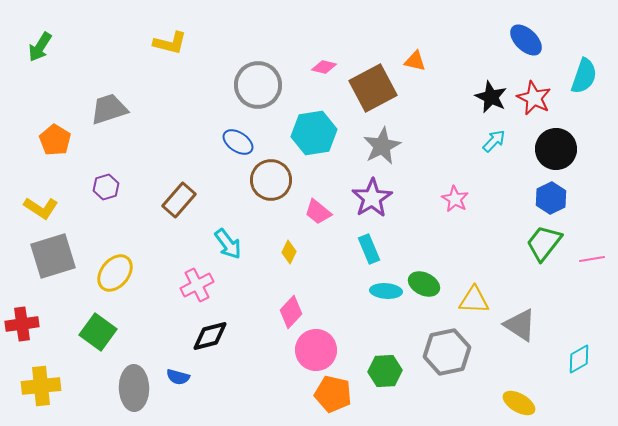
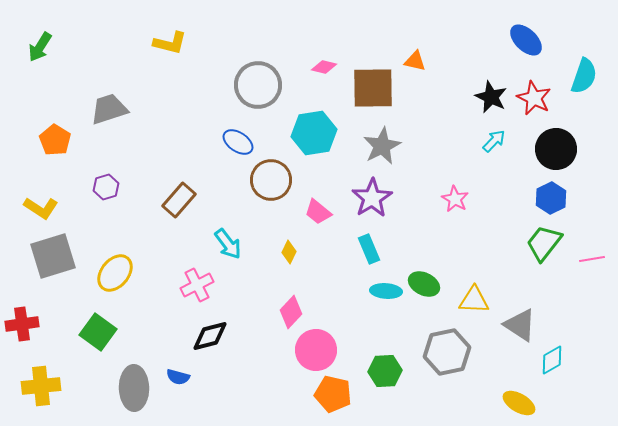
brown square at (373, 88): rotated 27 degrees clockwise
cyan diamond at (579, 359): moved 27 px left, 1 px down
